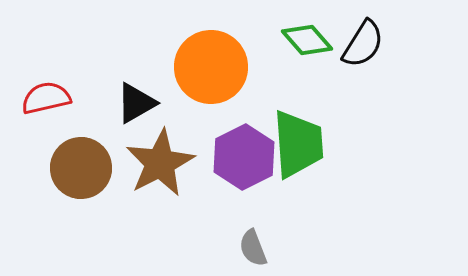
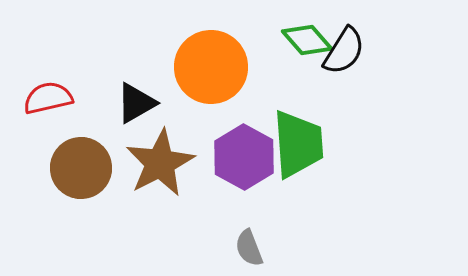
black semicircle: moved 19 px left, 7 px down
red semicircle: moved 2 px right
purple hexagon: rotated 4 degrees counterclockwise
gray semicircle: moved 4 px left
